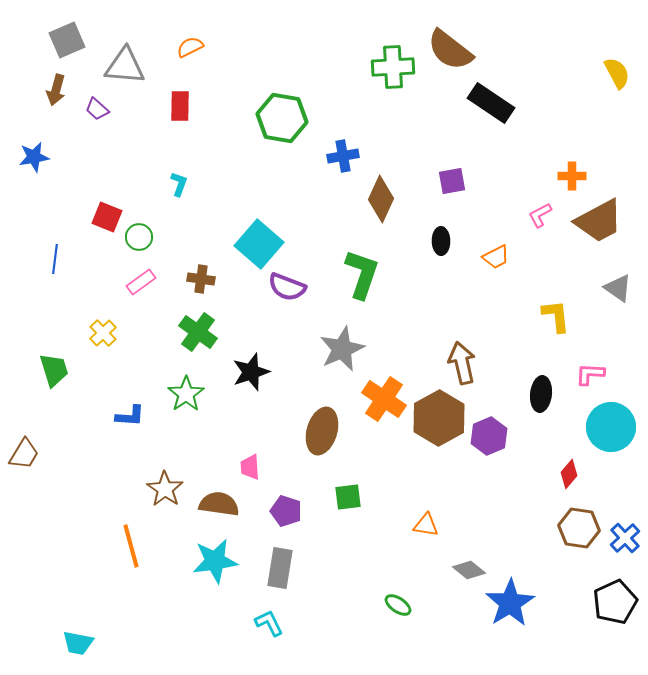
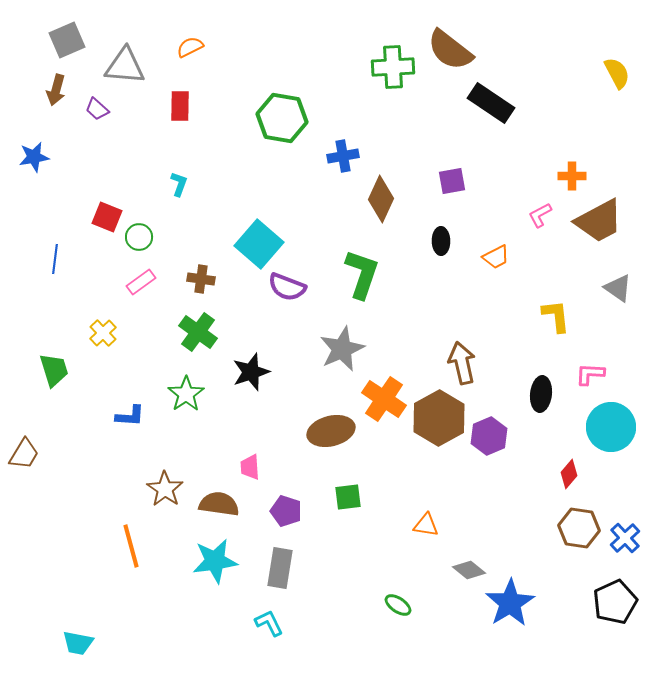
brown ellipse at (322, 431): moved 9 px right; rotated 60 degrees clockwise
